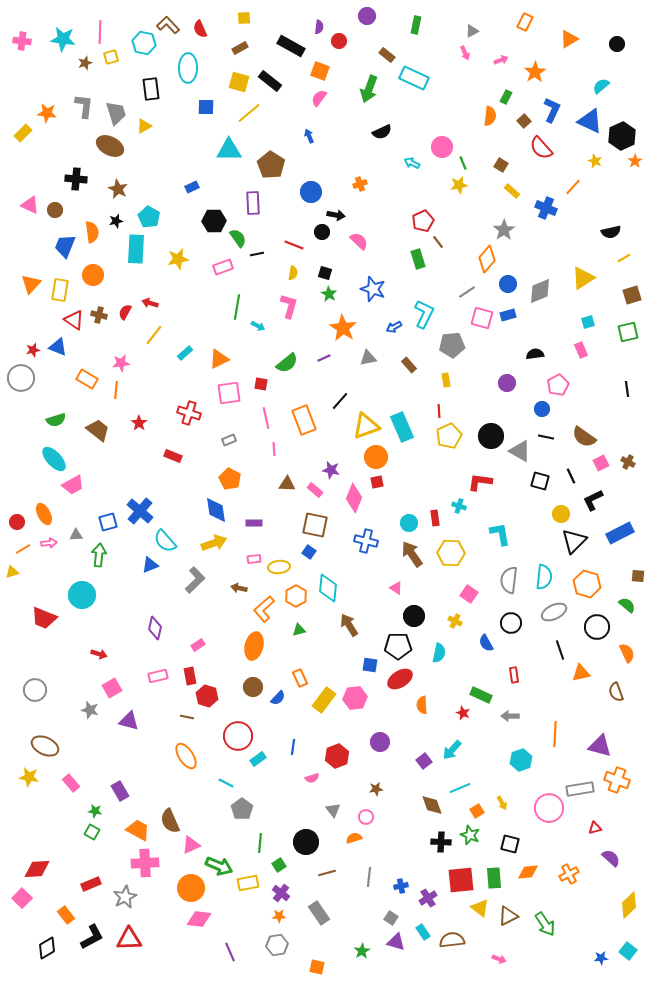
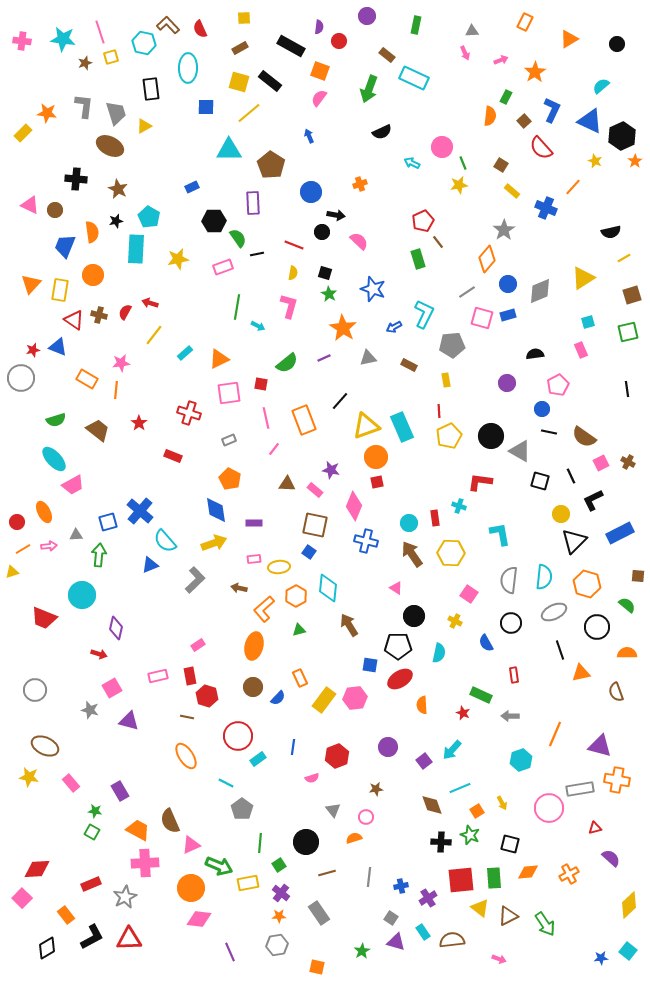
gray triangle at (472, 31): rotated 24 degrees clockwise
pink line at (100, 32): rotated 20 degrees counterclockwise
brown rectangle at (409, 365): rotated 21 degrees counterclockwise
black line at (546, 437): moved 3 px right, 5 px up
pink line at (274, 449): rotated 40 degrees clockwise
pink diamond at (354, 498): moved 8 px down
orange ellipse at (44, 514): moved 2 px up
pink arrow at (49, 543): moved 3 px down
purple diamond at (155, 628): moved 39 px left
orange semicircle at (627, 653): rotated 66 degrees counterclockwise
orange line at (555, 734): rotated 20 degrees clockwise
purple circle at (380, 742): moved 8 px right, 5 px down
orange cross at (617, 780): rotated 10 degrees counterclockwise
